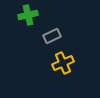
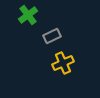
green cross: rotated 24 degrees counterclockwise
